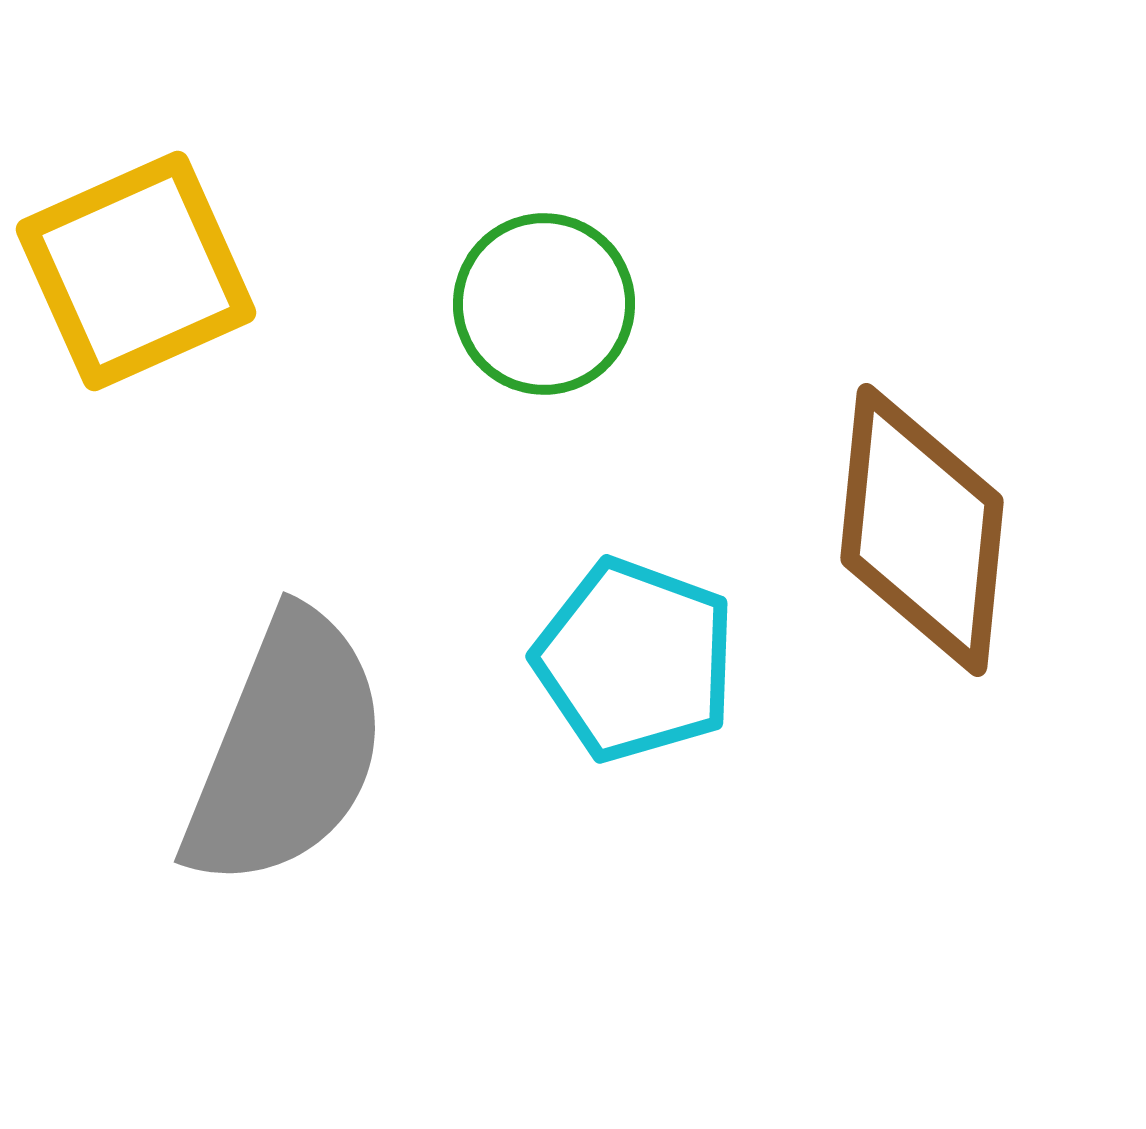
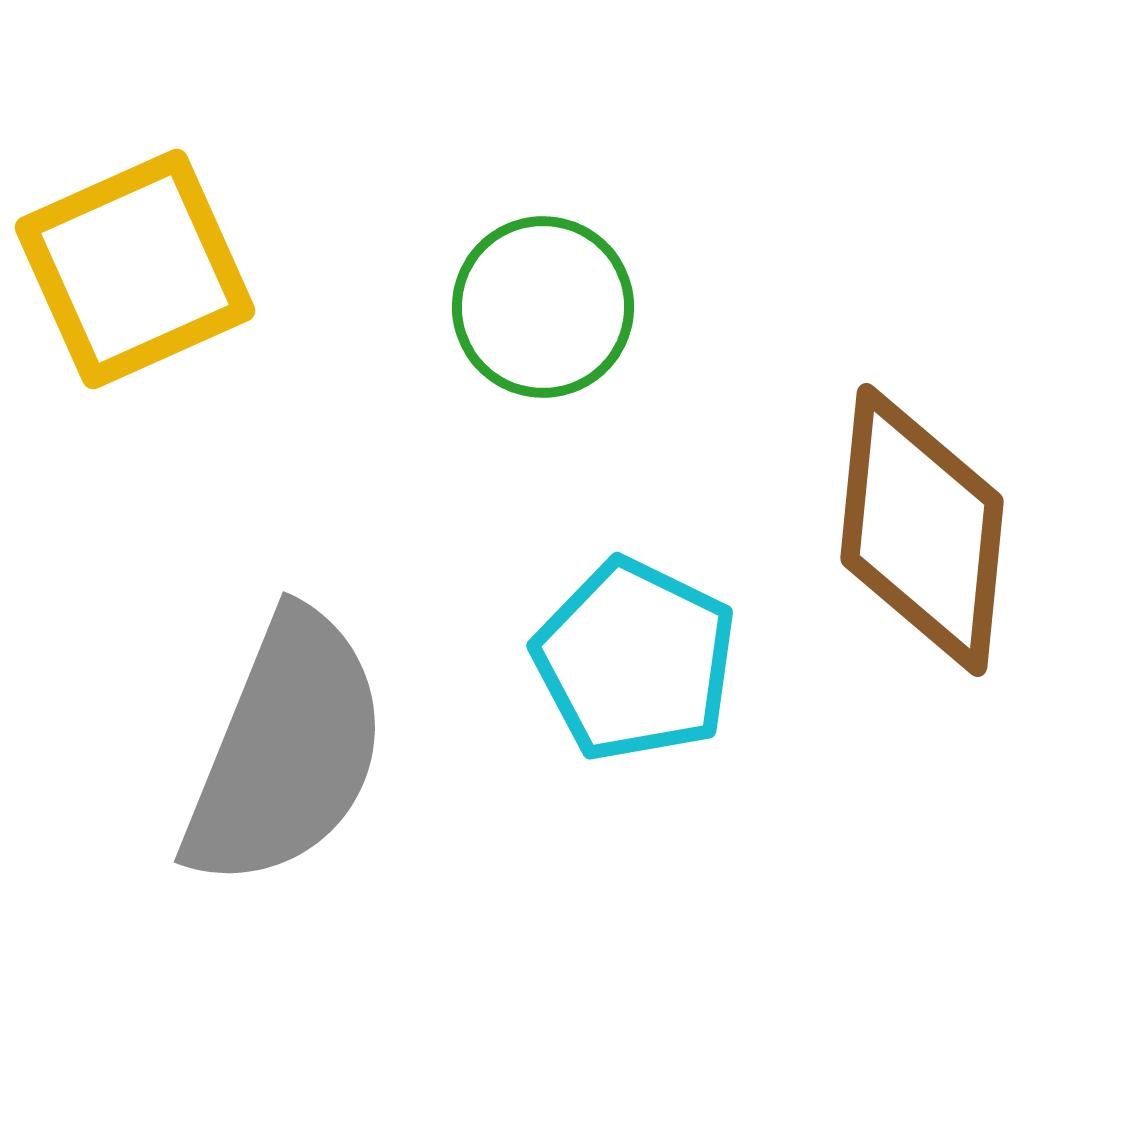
yellow square: moved 1 px left, 2 px up
green circle: moved 1 px left, 3 px down
cyan pentagon: rotated 6 degrees clockwise
